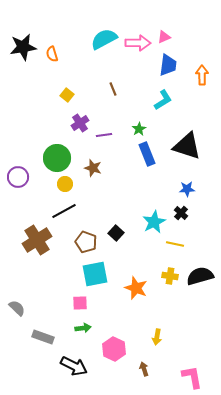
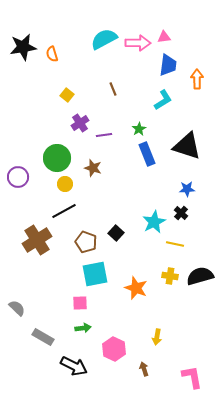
pink triangle: rotated 16 degrees clockwise
orange arrow: moved 5 px left, 4 px down
gray rectangle: rotated 10 degrees clockwise
